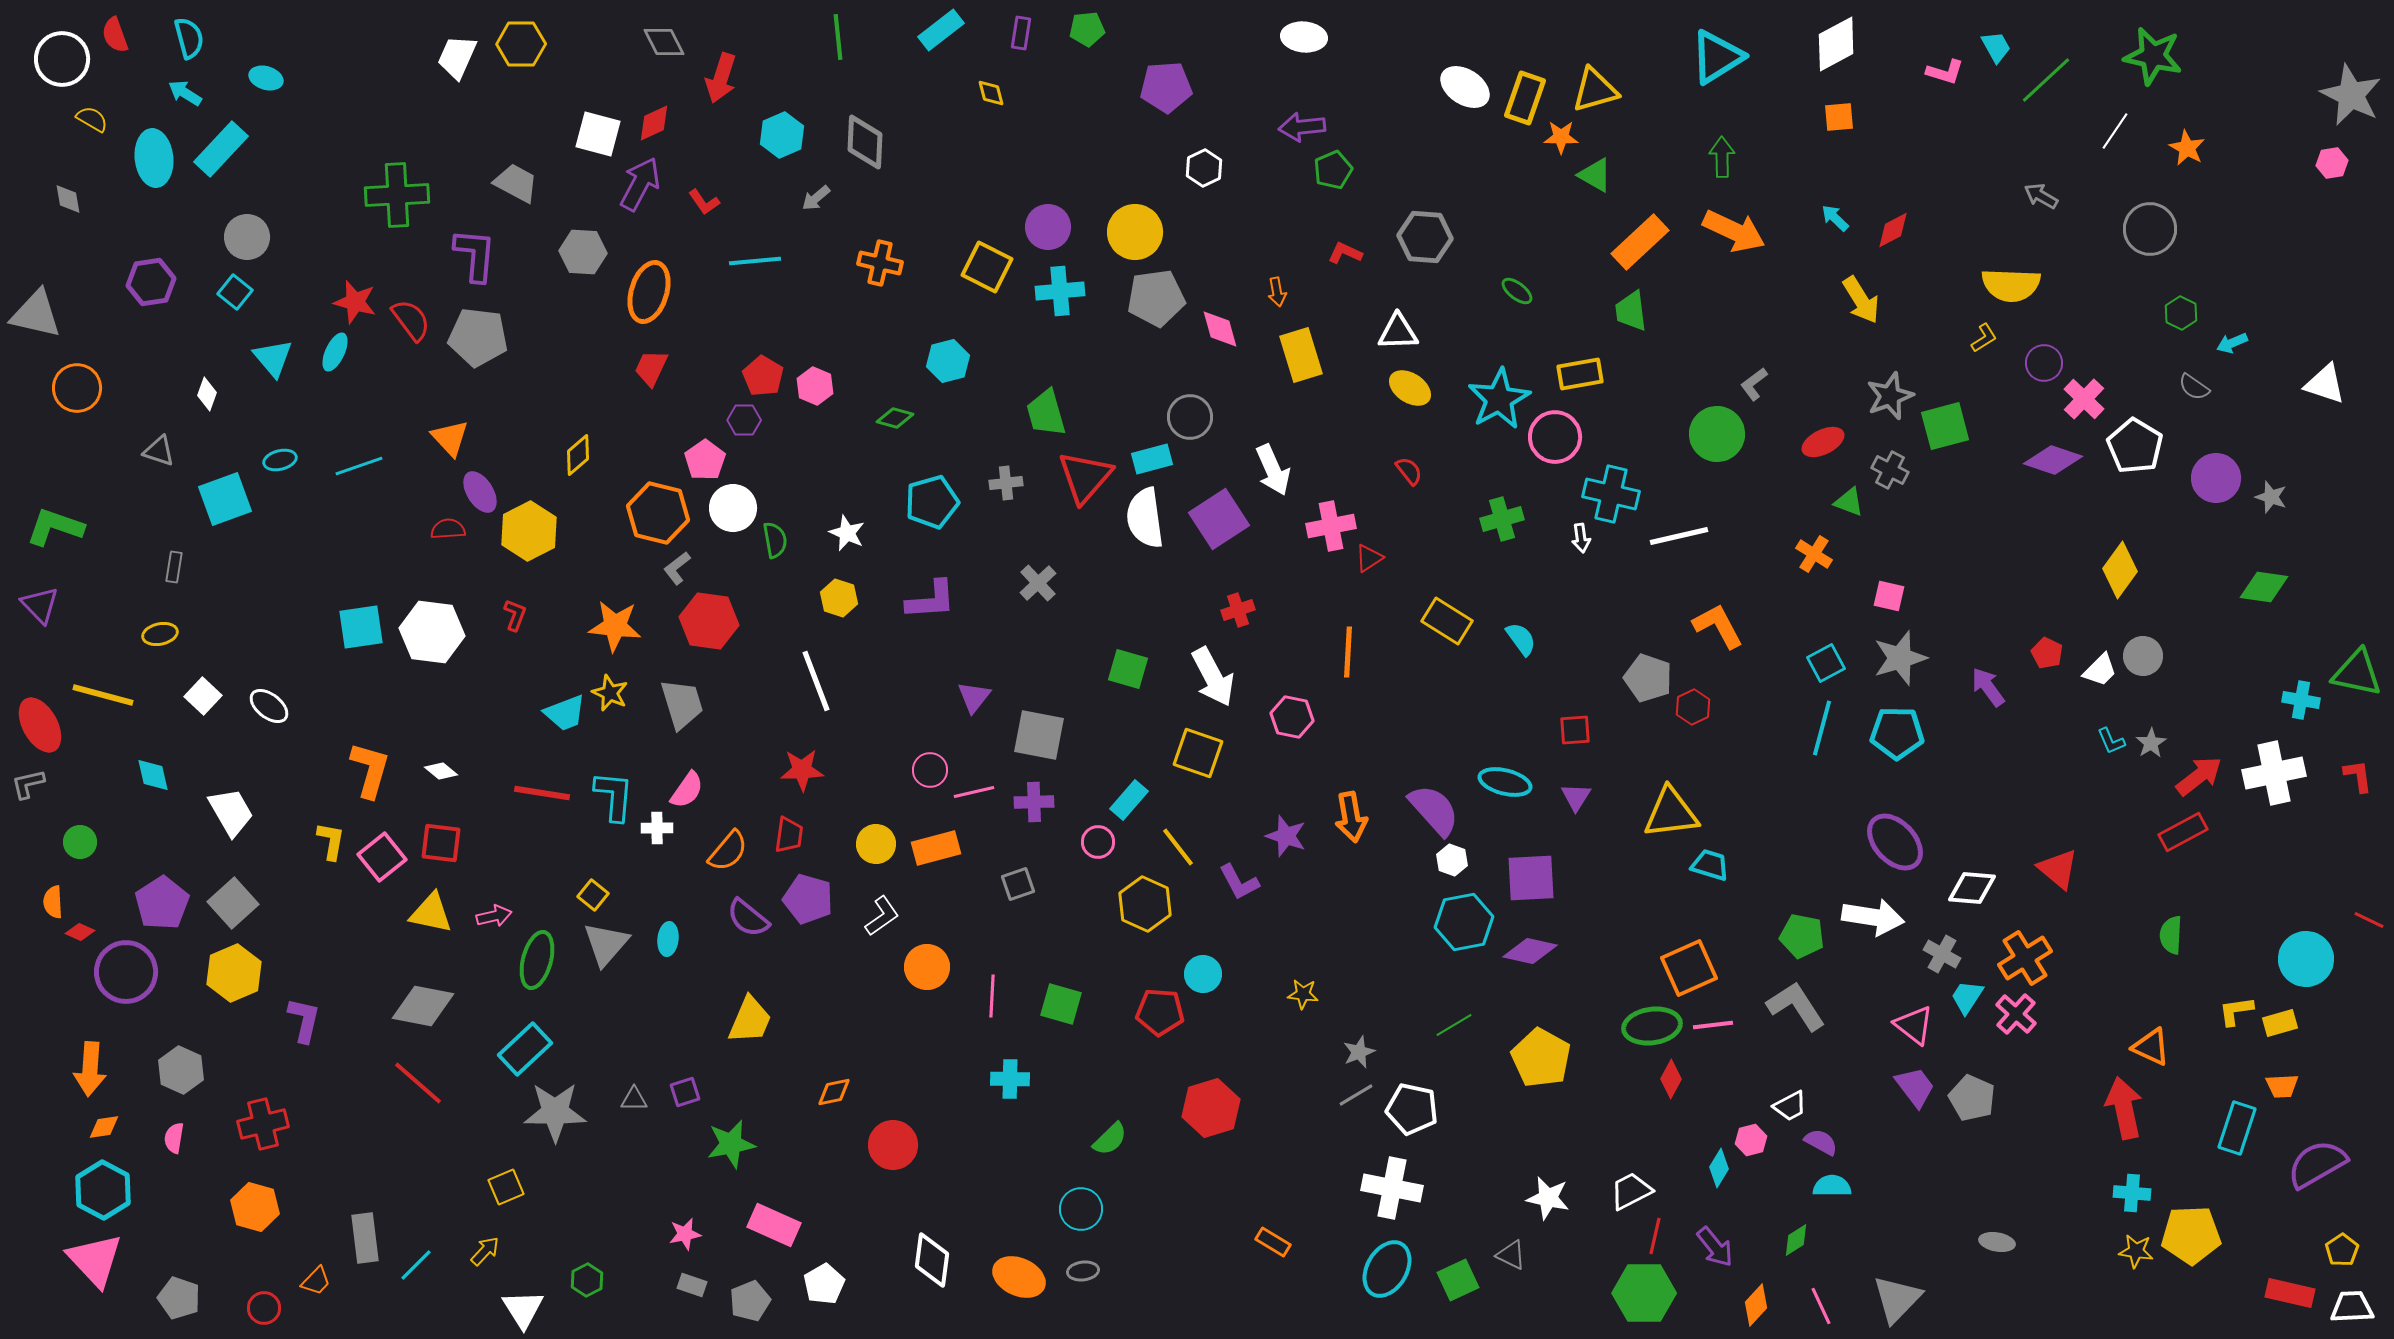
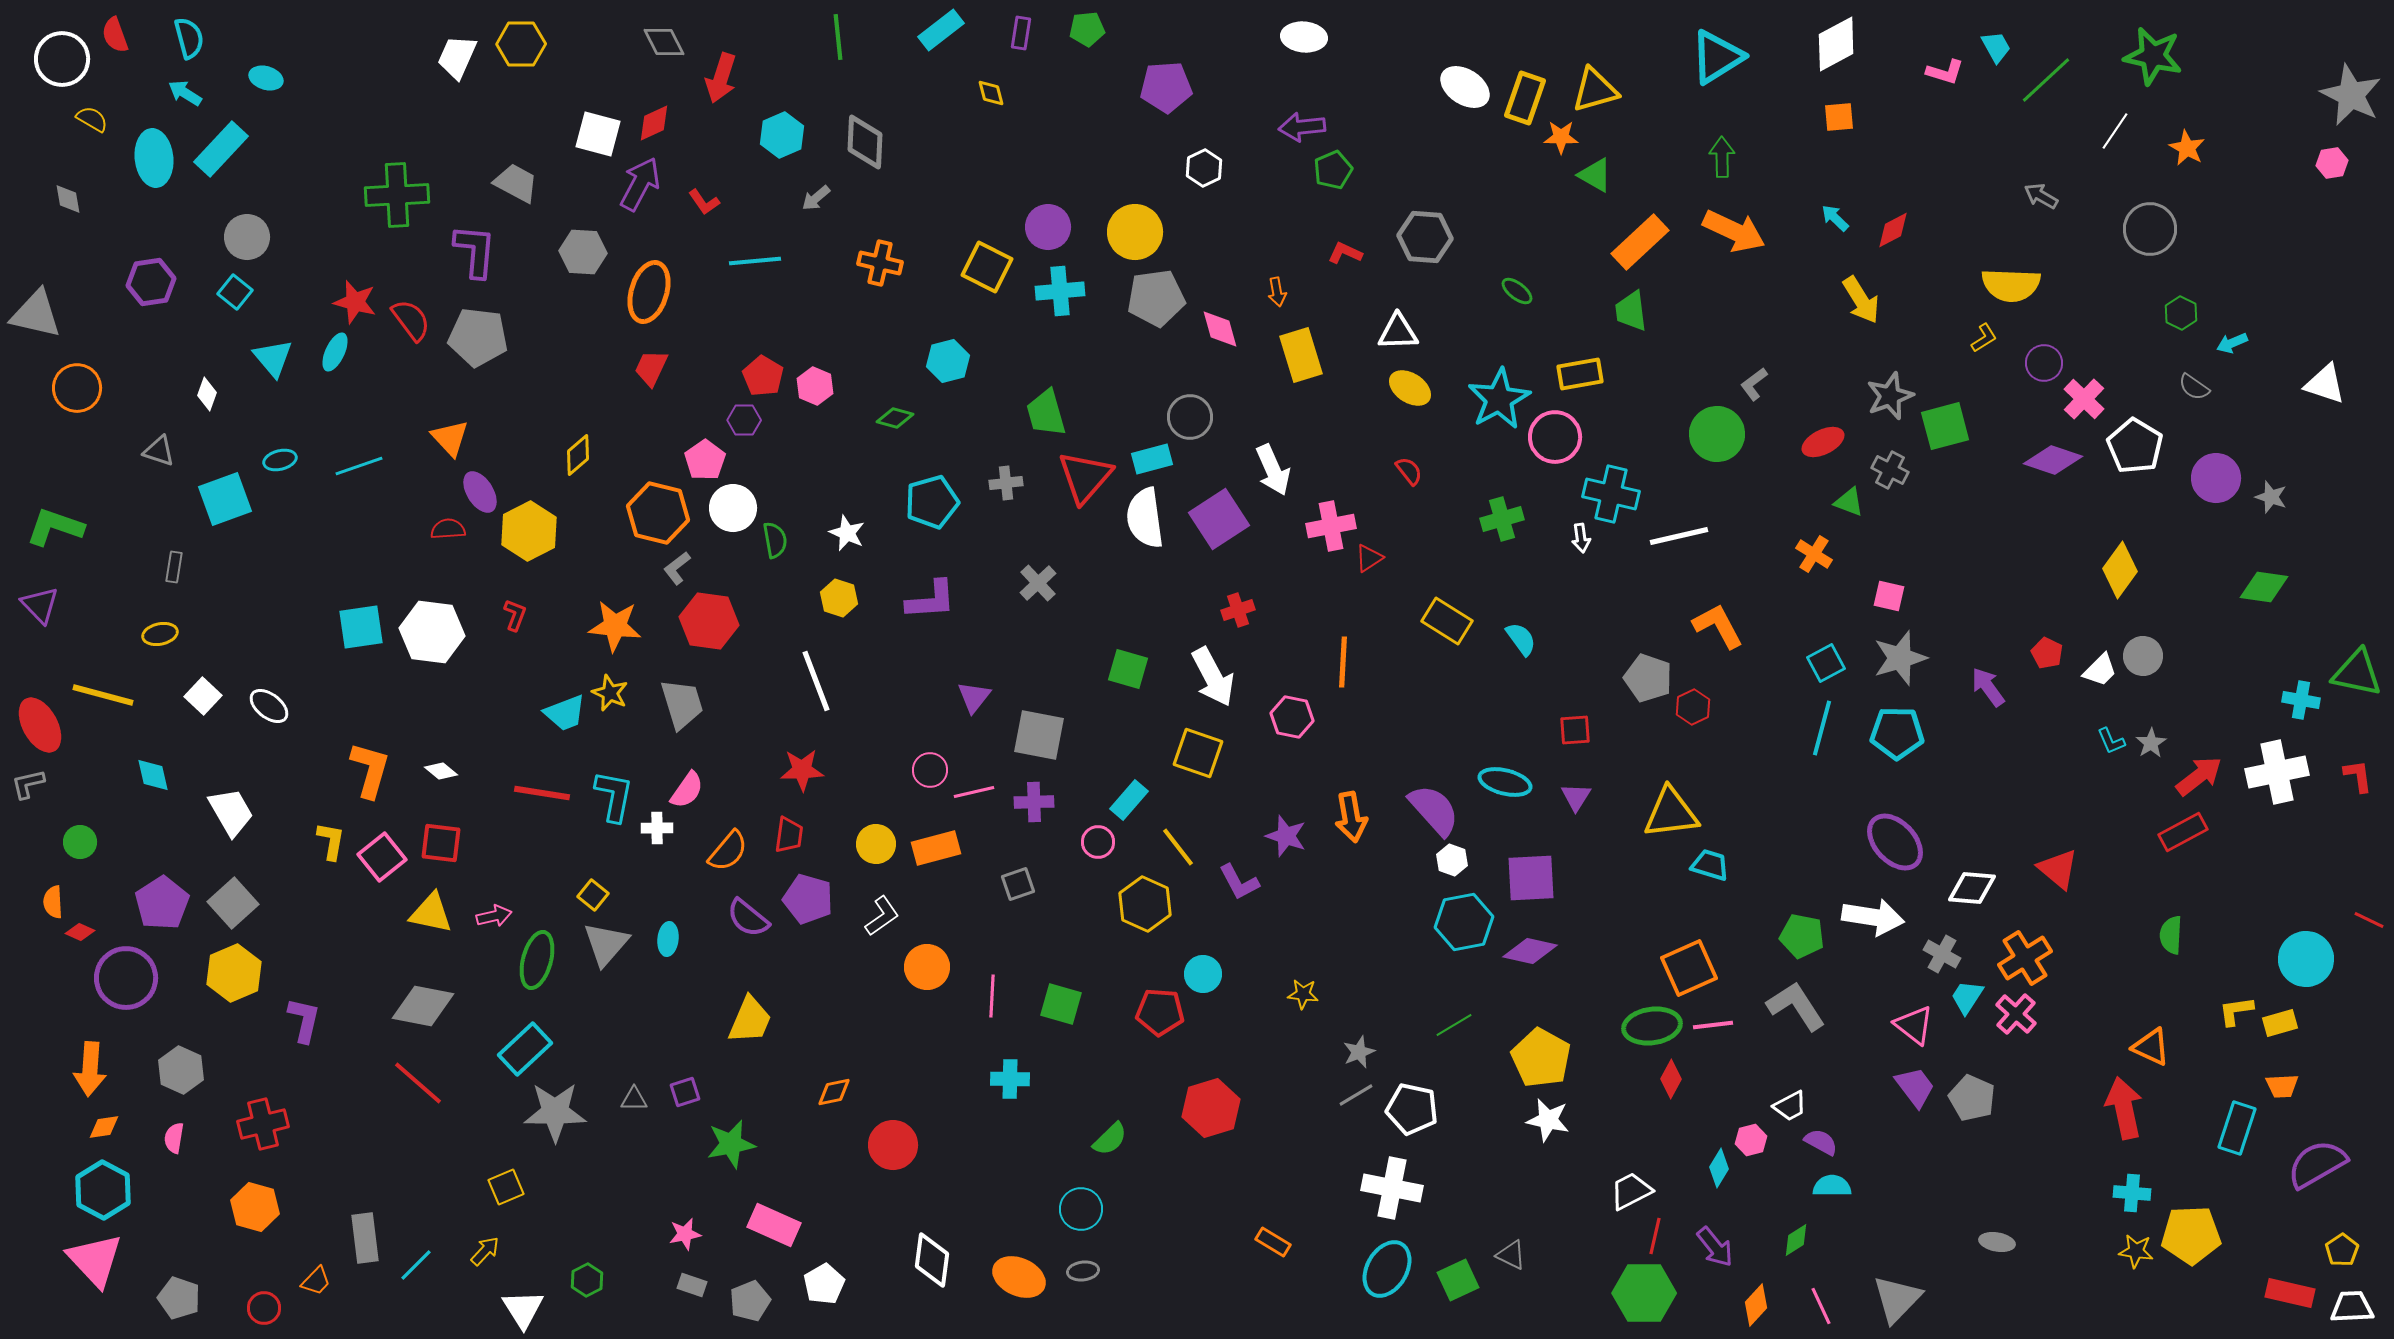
purple L-shape at (475, 255): moved 4 px up
orange line at (1348, 652): moved 5 px left, 10 px down
white cross at (2274, 773): moved 3 px right, 1 px up
cyan L-shape at (614, 796): rotated 6 degrees clockwise
purple circle at (126, 972): moved 6 px down
white star at (1548, 1198): moved 78 px up
